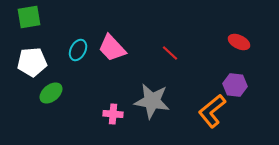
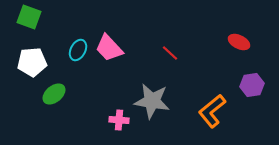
green square: rotated 30 degrees clockwise
pink trapezoid: moved 3 px left
purple hexagon: moved 17 px right; rotated 15 degrees counterclockwise
green ellipse: moved 3 px right, 1 px down
pink cross: moved 6 px right, 6 px down
